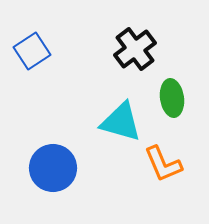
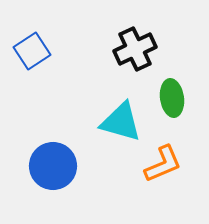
black cross: rotated 12 degrees clockwise
orange L-shape: rotated 90 degrees counterclockwise
blue circle: moved 2 px up
